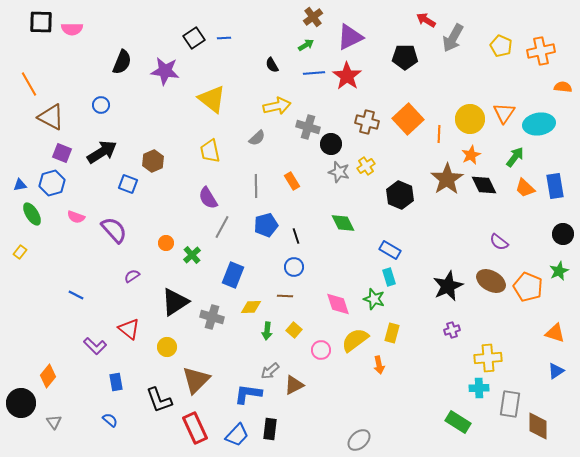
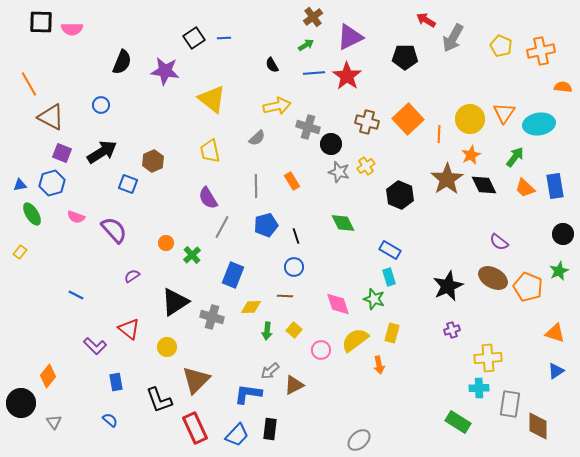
brown ellipse at (491, 281): moved 2 px right, 3 px up
